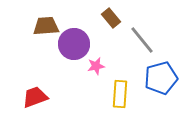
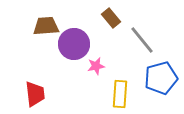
red trapezoid: moved 3 px up; rotated 104 degrees clockwise
